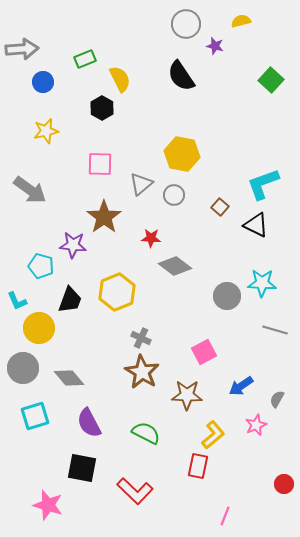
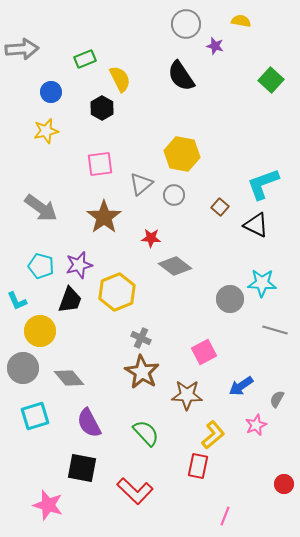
yellow semicircle at (241, 21): rotated 24 degrees clockwise
blue circle at (43, 82): moved 8 px right, 10 px down
pink square at (100, 164): rotated 8 degrees counterclockwise
gray arrow at (30, 190): moved 11 px right, 18 px down
purple star at (73, 245): moved 6 px right, 20 px down; rotated 20 degrees counterclockwise
gray circle at (227, 296): moved 3 px right, 3 px down
yellow circle at (39, 328): moved 1 px right, 3 px down
green semicircle at (146, 433): rotated 20 degrees clockwise
